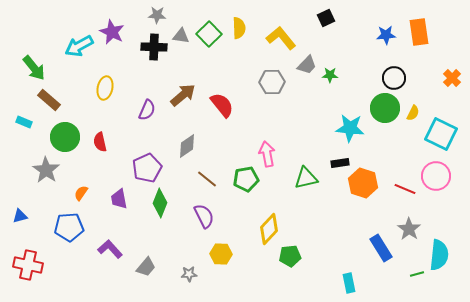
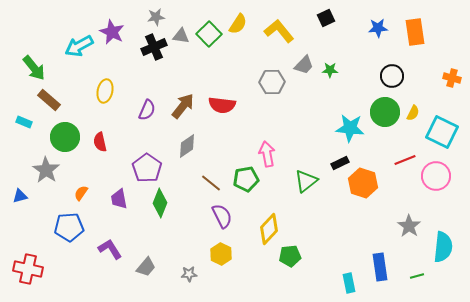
gray star at (157, 15): moved 1 px left, 2 px down; rotated 12 degrees counterclockwise
yellow semicircle at (239, 28): moved 1 px left, 4 px up; rotated 35 degrees clockwise
orange rectangle at (419, 32): moved 4 px left
blue star at (386, 35): moved 8 px left, 7 px up
yellow L-shape at (281, 38): moved 2 px left, 7 px up
black cross at (154, 47): rotated 25 degrees counterclockwise
gray trapezoid at (307, 65): moved 3 px left
green star at (330, 75): moved 5 px up
black circle at (394, 78): moved 2 px left, 2 px up
orange cross at (452, 78): rotated 30 degrees counterclockwise
yellow ellipse at (105, 88): moved 3 px down
brown arrow at (183, 95): moved 11 px down; rotated 12 degrees counterclockwise
red semicircle at (222, 105): rotated 136 degrees clockwise
green circle at (385, 108): moved 4 px down
cyan square at (441, 134): moved 1 px right, 2 px up
black rectangle at (340, 163): rotated 18 degrees counterclockwise
purple pentagon at (147, 168): rotated 12 degrees counterclockwise
green triangle at (306, 178): moved 3 px down; rotated 25 degrees counterclockwise
brown line at (207, 179): moved 4 px right, 4 px down
red line at (405, 189): moved 29 px up; rotated 45 degrees counterclockwise
blue triangle at (20, 216): moved 20 px up
purple semicircle at (204, 216): moved 18 px right
gray star at (409, 229): moved 3 px up
blue rectangle at (381, 248): moved 1 px left, 19 px down; rotated 24 degrees clockwise
purple L-shape at (110, 249): rotated 10 degrees clockwise
yellow hexagon at (221, 254): rotated 25 degrees clockwise
cyan semicircle at (439, 255): moved 4 px right, 8 px up
red cross at (28, 265): moved 4 px down
green line at (417, 274): moved 2 px down
